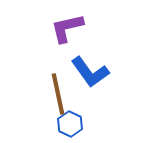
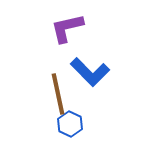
blue L-shape: rotated 9 degrees counterclockwise
